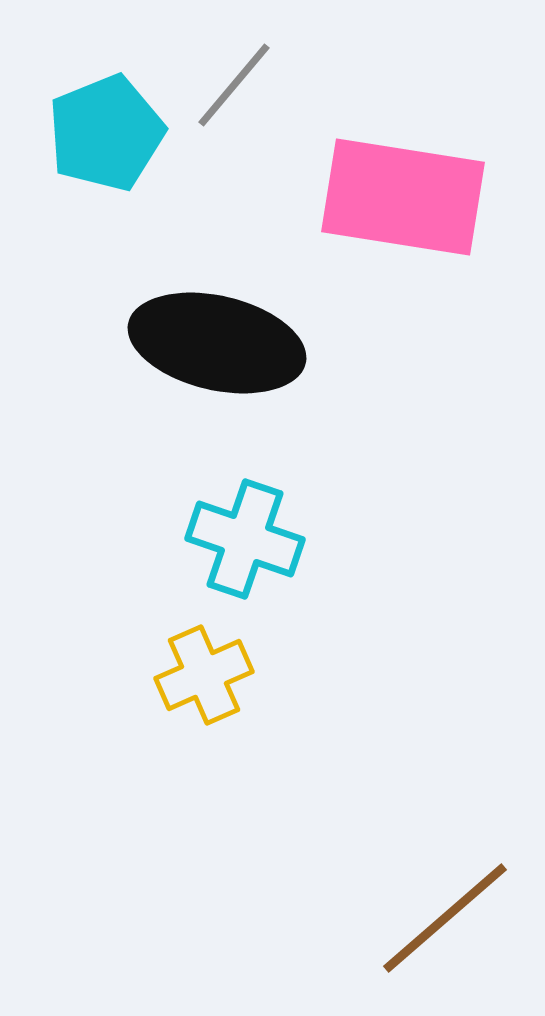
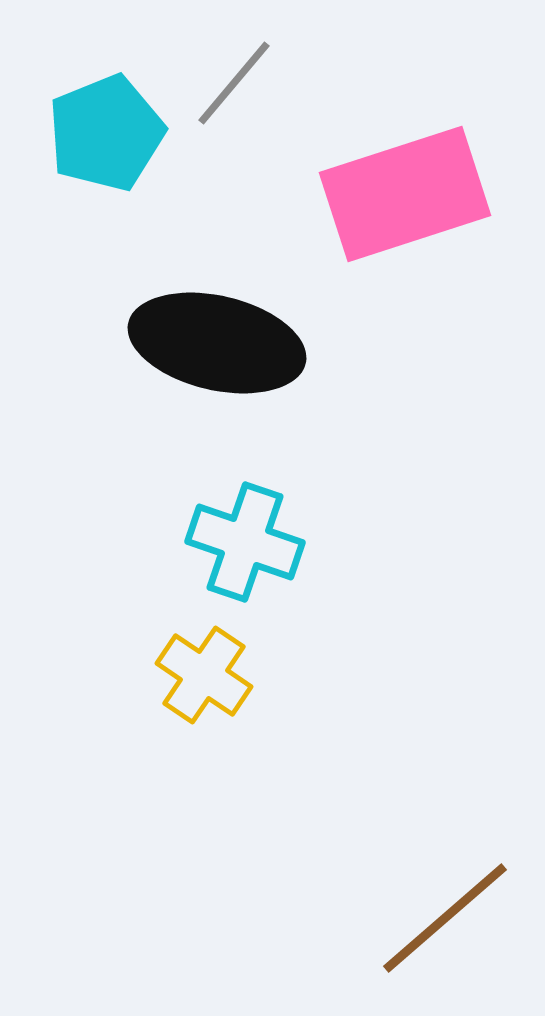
gray line: moved 2 px up
pink rectangle: moved 2 px right, 3 px up; rotated 27 degrees counterclockwise
cyan cross: moved 3 px down
yellow cross: rotated 32 degrees counterclockwise
